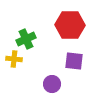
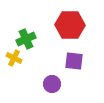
yellow cross: moved 1 px up; rotated 21 degrees clockwise
